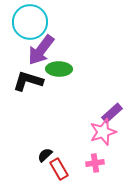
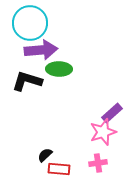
cyan circle: moved 1 px down
purple arrow: rotated 132 degrees counterclockwise
black L-shape: moved 1 px left
pink cross: moved 3 px right
red rectangle: rotated 55 degrees counterclockwise
